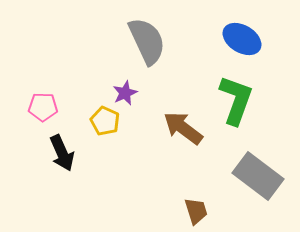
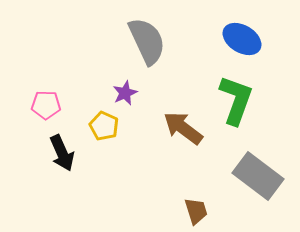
pink pentagon: moved 3 px right, 2 px up
yellow pentagon: moved 1 px left, 5 px down
